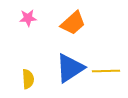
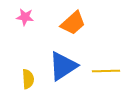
pink star: moved 3 px left, 1 px up; rotated 12 degrees clockwise
blue triangle: moved 7 px left, 2 px up
